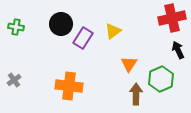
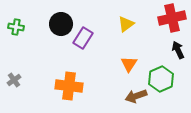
yellow triangle: moved 13 px right, 7 px up
brown arrow: moved 2 px down; rotated 110 degrees counterclockwise
